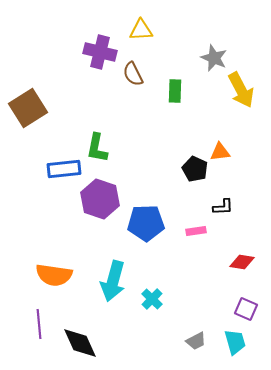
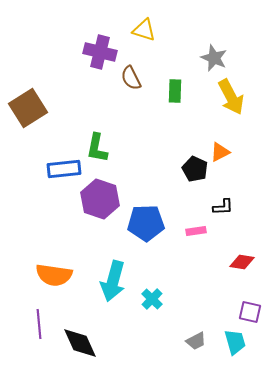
yellow triangle: moved 3 px right; rotated 20 degrees clockwise
brown semicircle: moved 2 px left, 4 px down
yellow arrow: moved 10 px left, 7 px down
orange triangle: rotated 20 degrees counterclockwise
purple square: moved 4 px right, 3 px down; rotated 10 degrees counterclockwise
